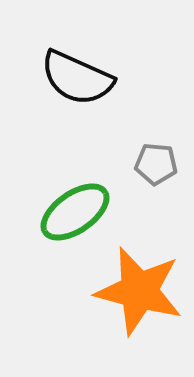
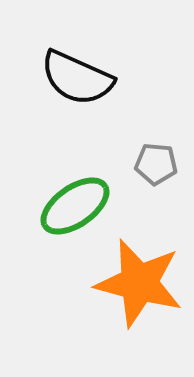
green ellipse: moved 6 px up
orange star: moved 8 px up
